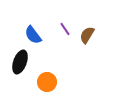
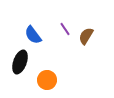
brown semicircle: moved 1 px left, 1 px down
orange circle: moved 2 px up
